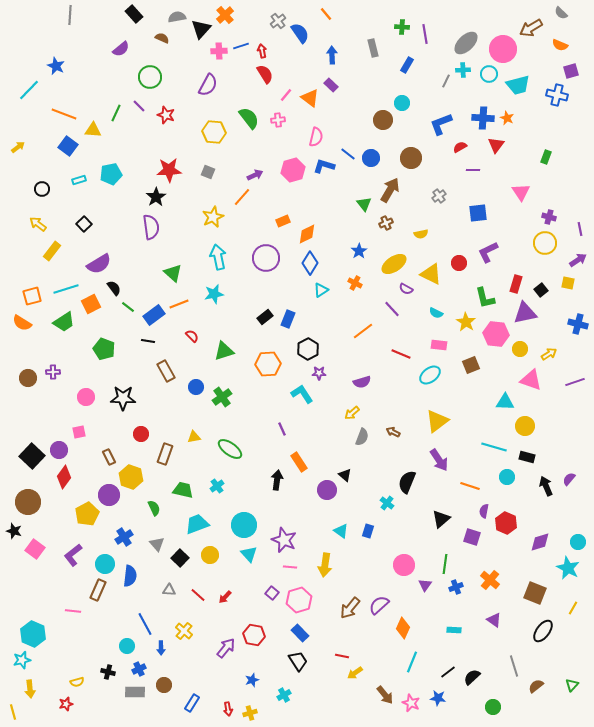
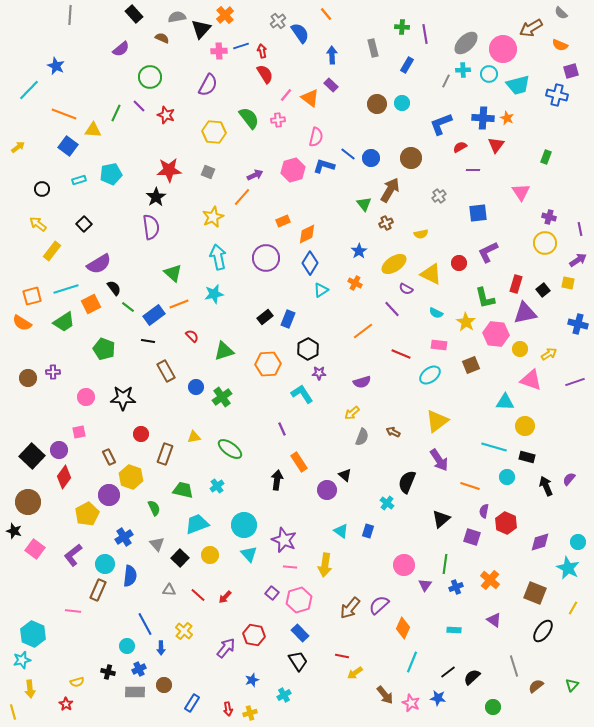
brown circle at (383, 120): moved 6 px left, 16 px up
black square at (541, 290): moved 2 px right
red star at (66, 704): rotated 24 degrees counterclockwise
